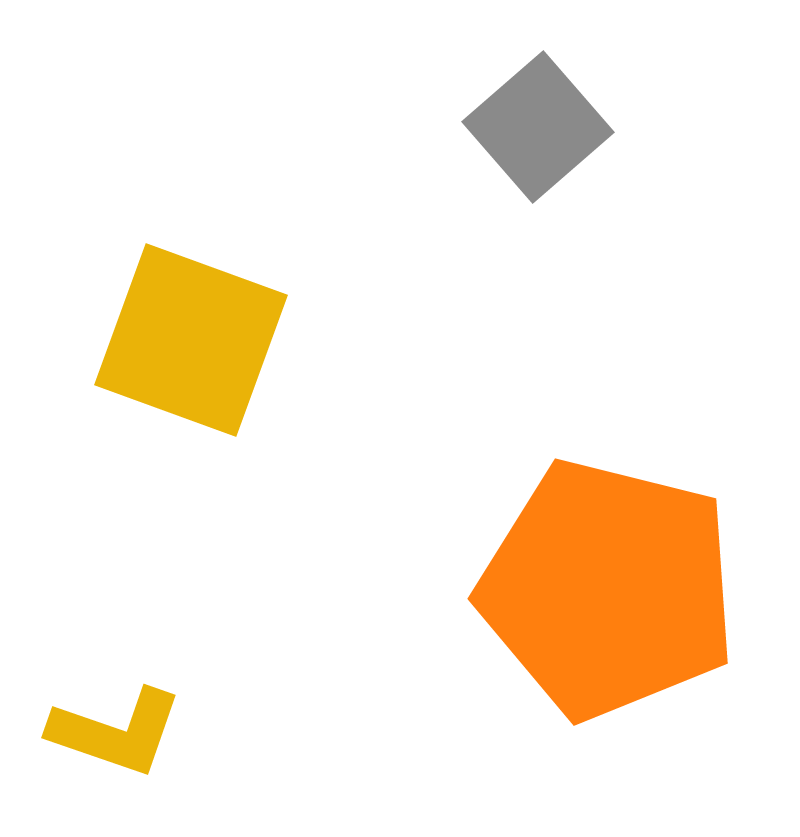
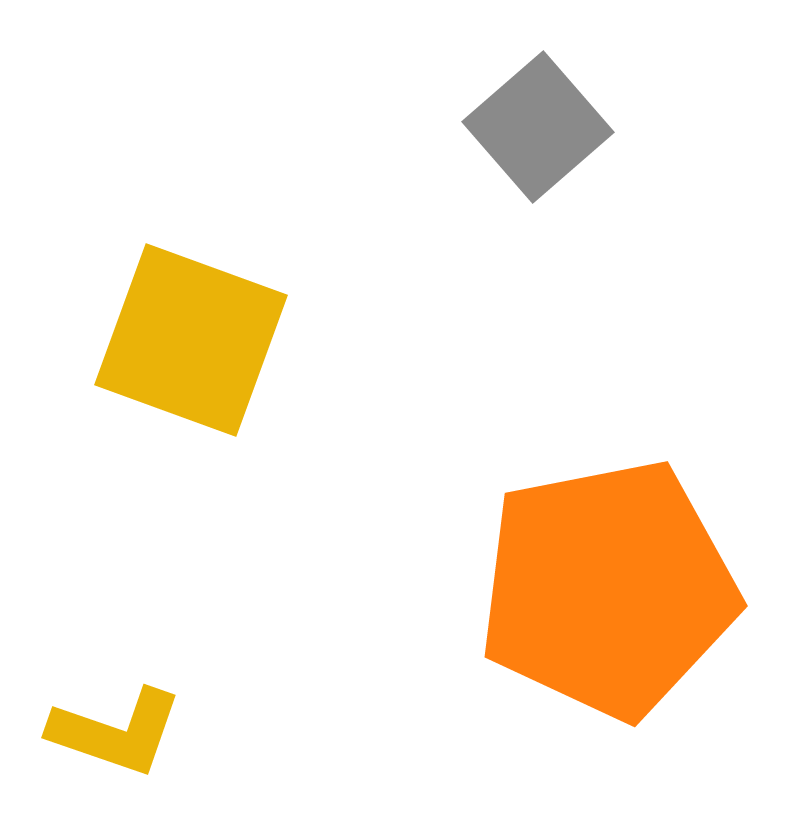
orange pentagon: rotated 25 degrees counterclockwise
